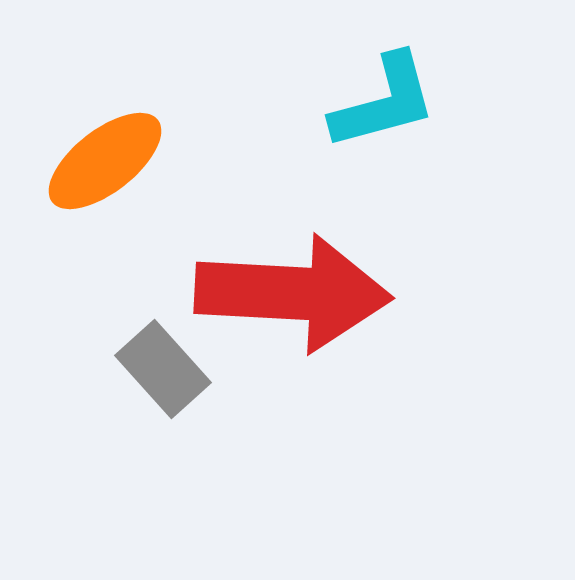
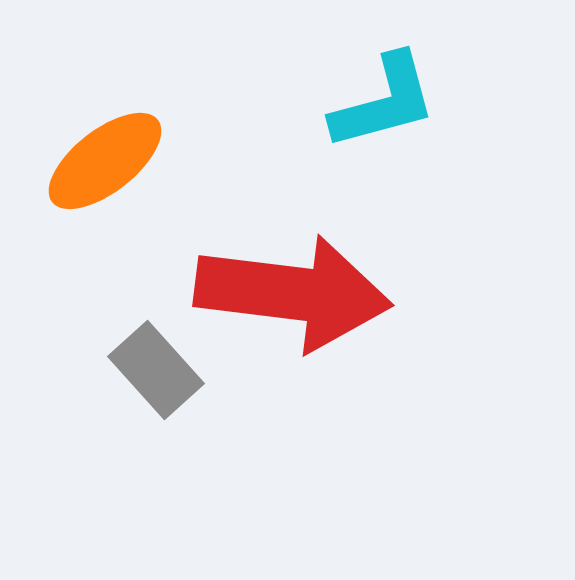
red arrow: rotated 4 degrees clockwise
gray rectangle: moved 7 px left, 1 px down
